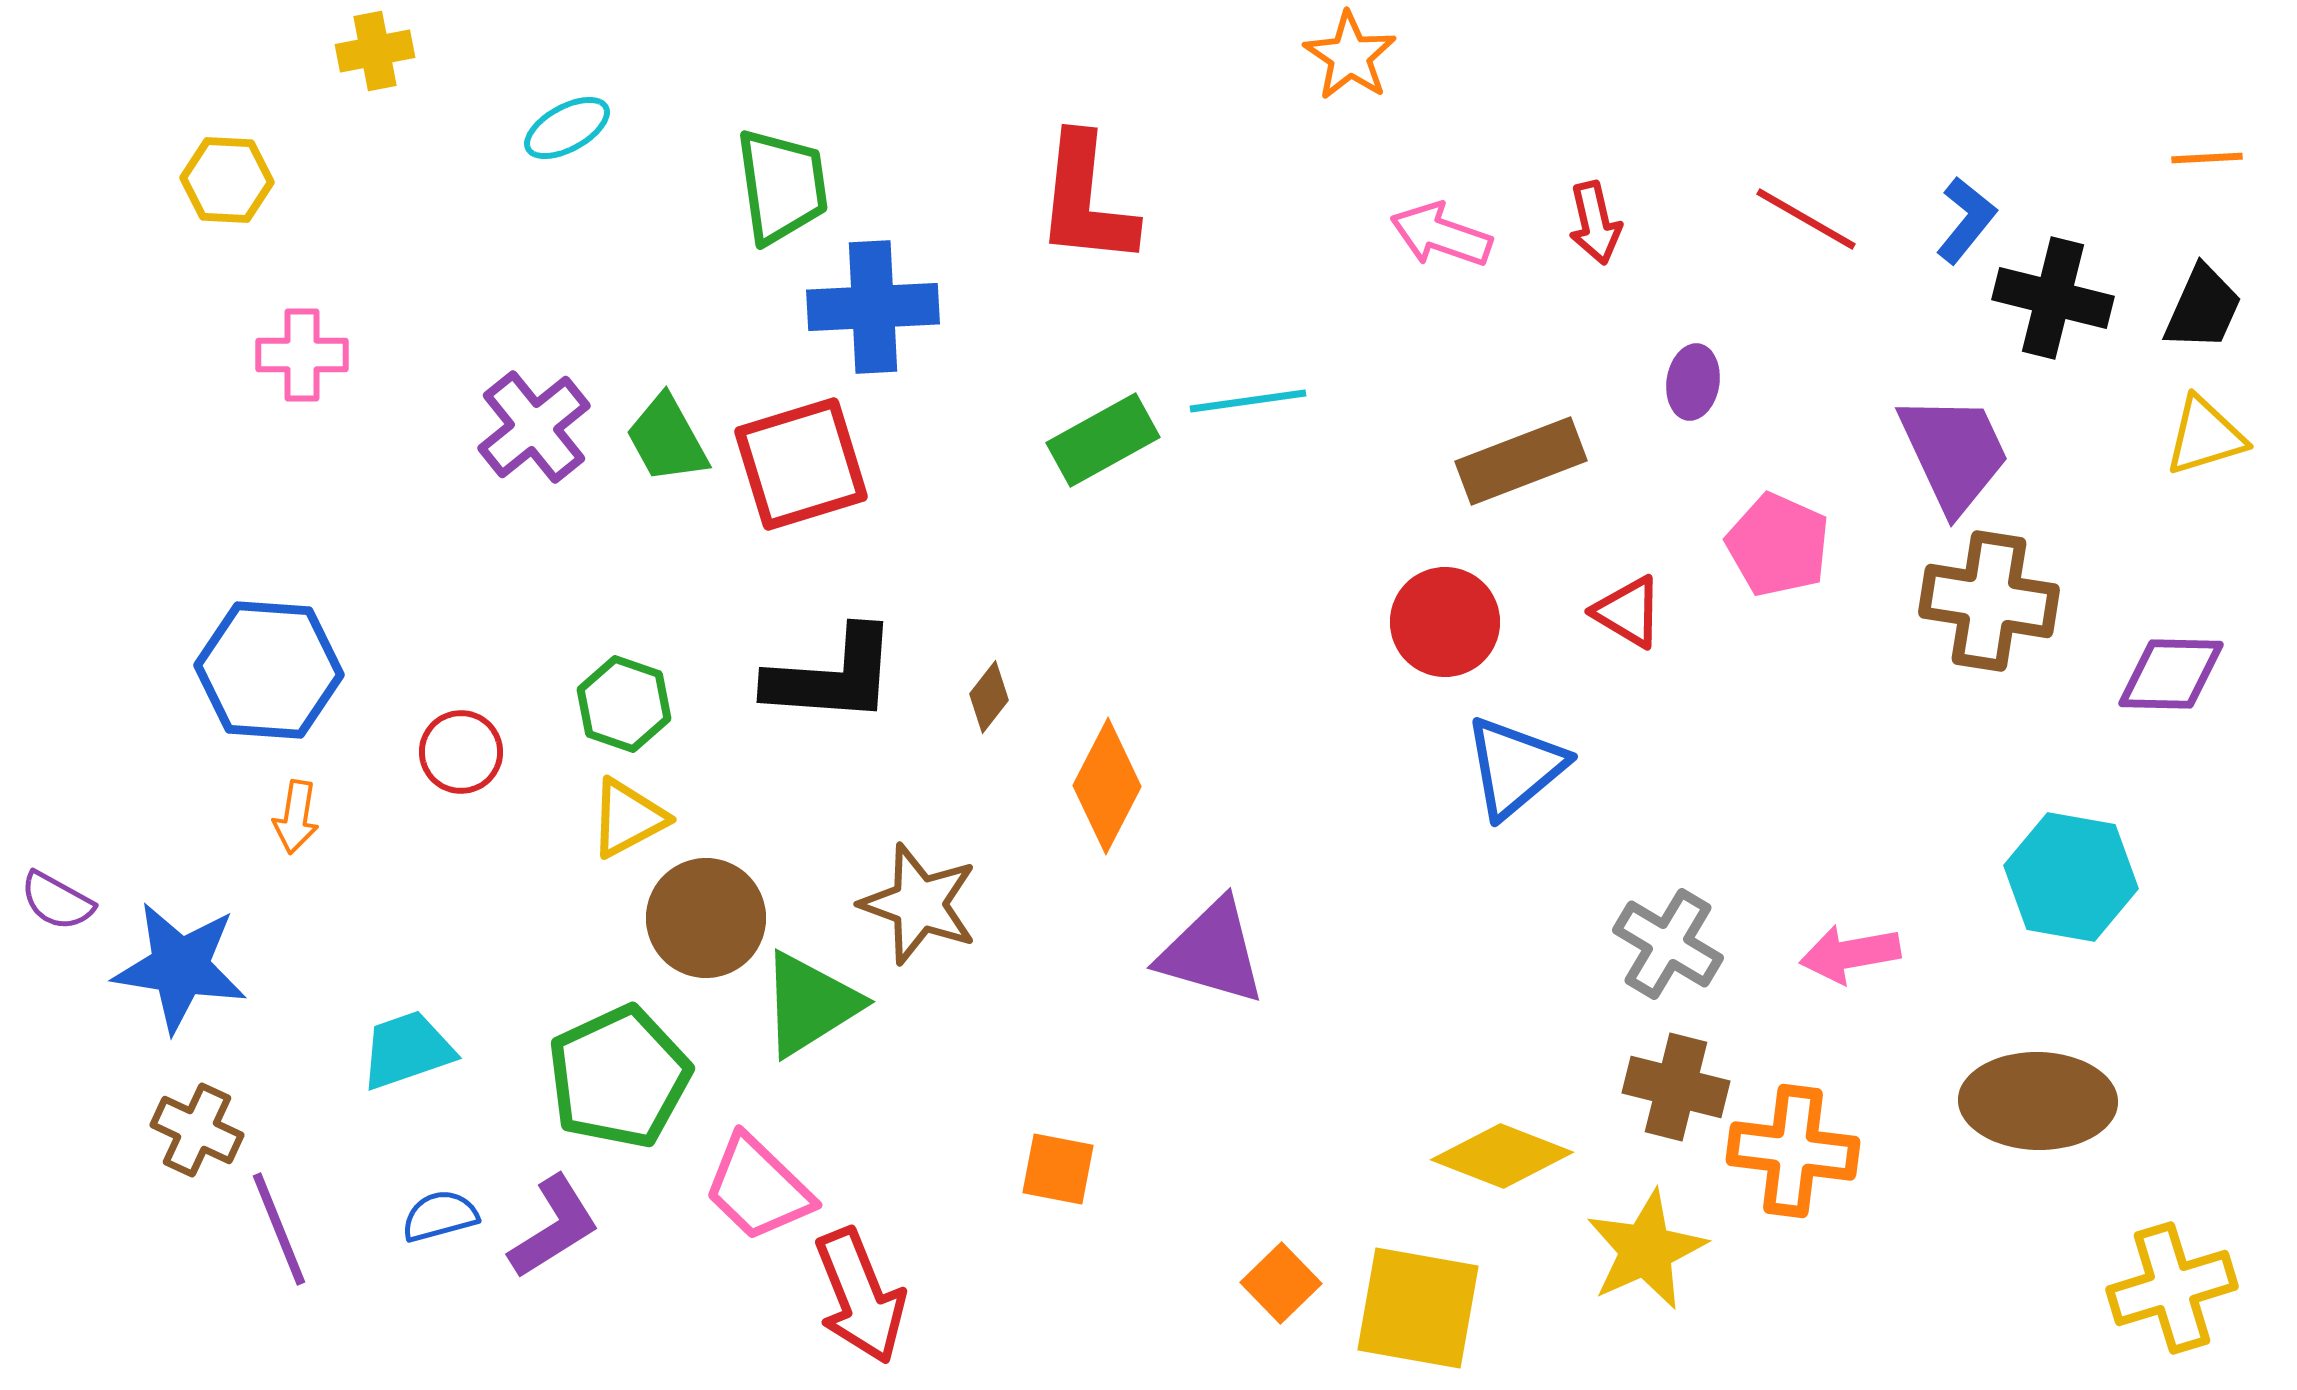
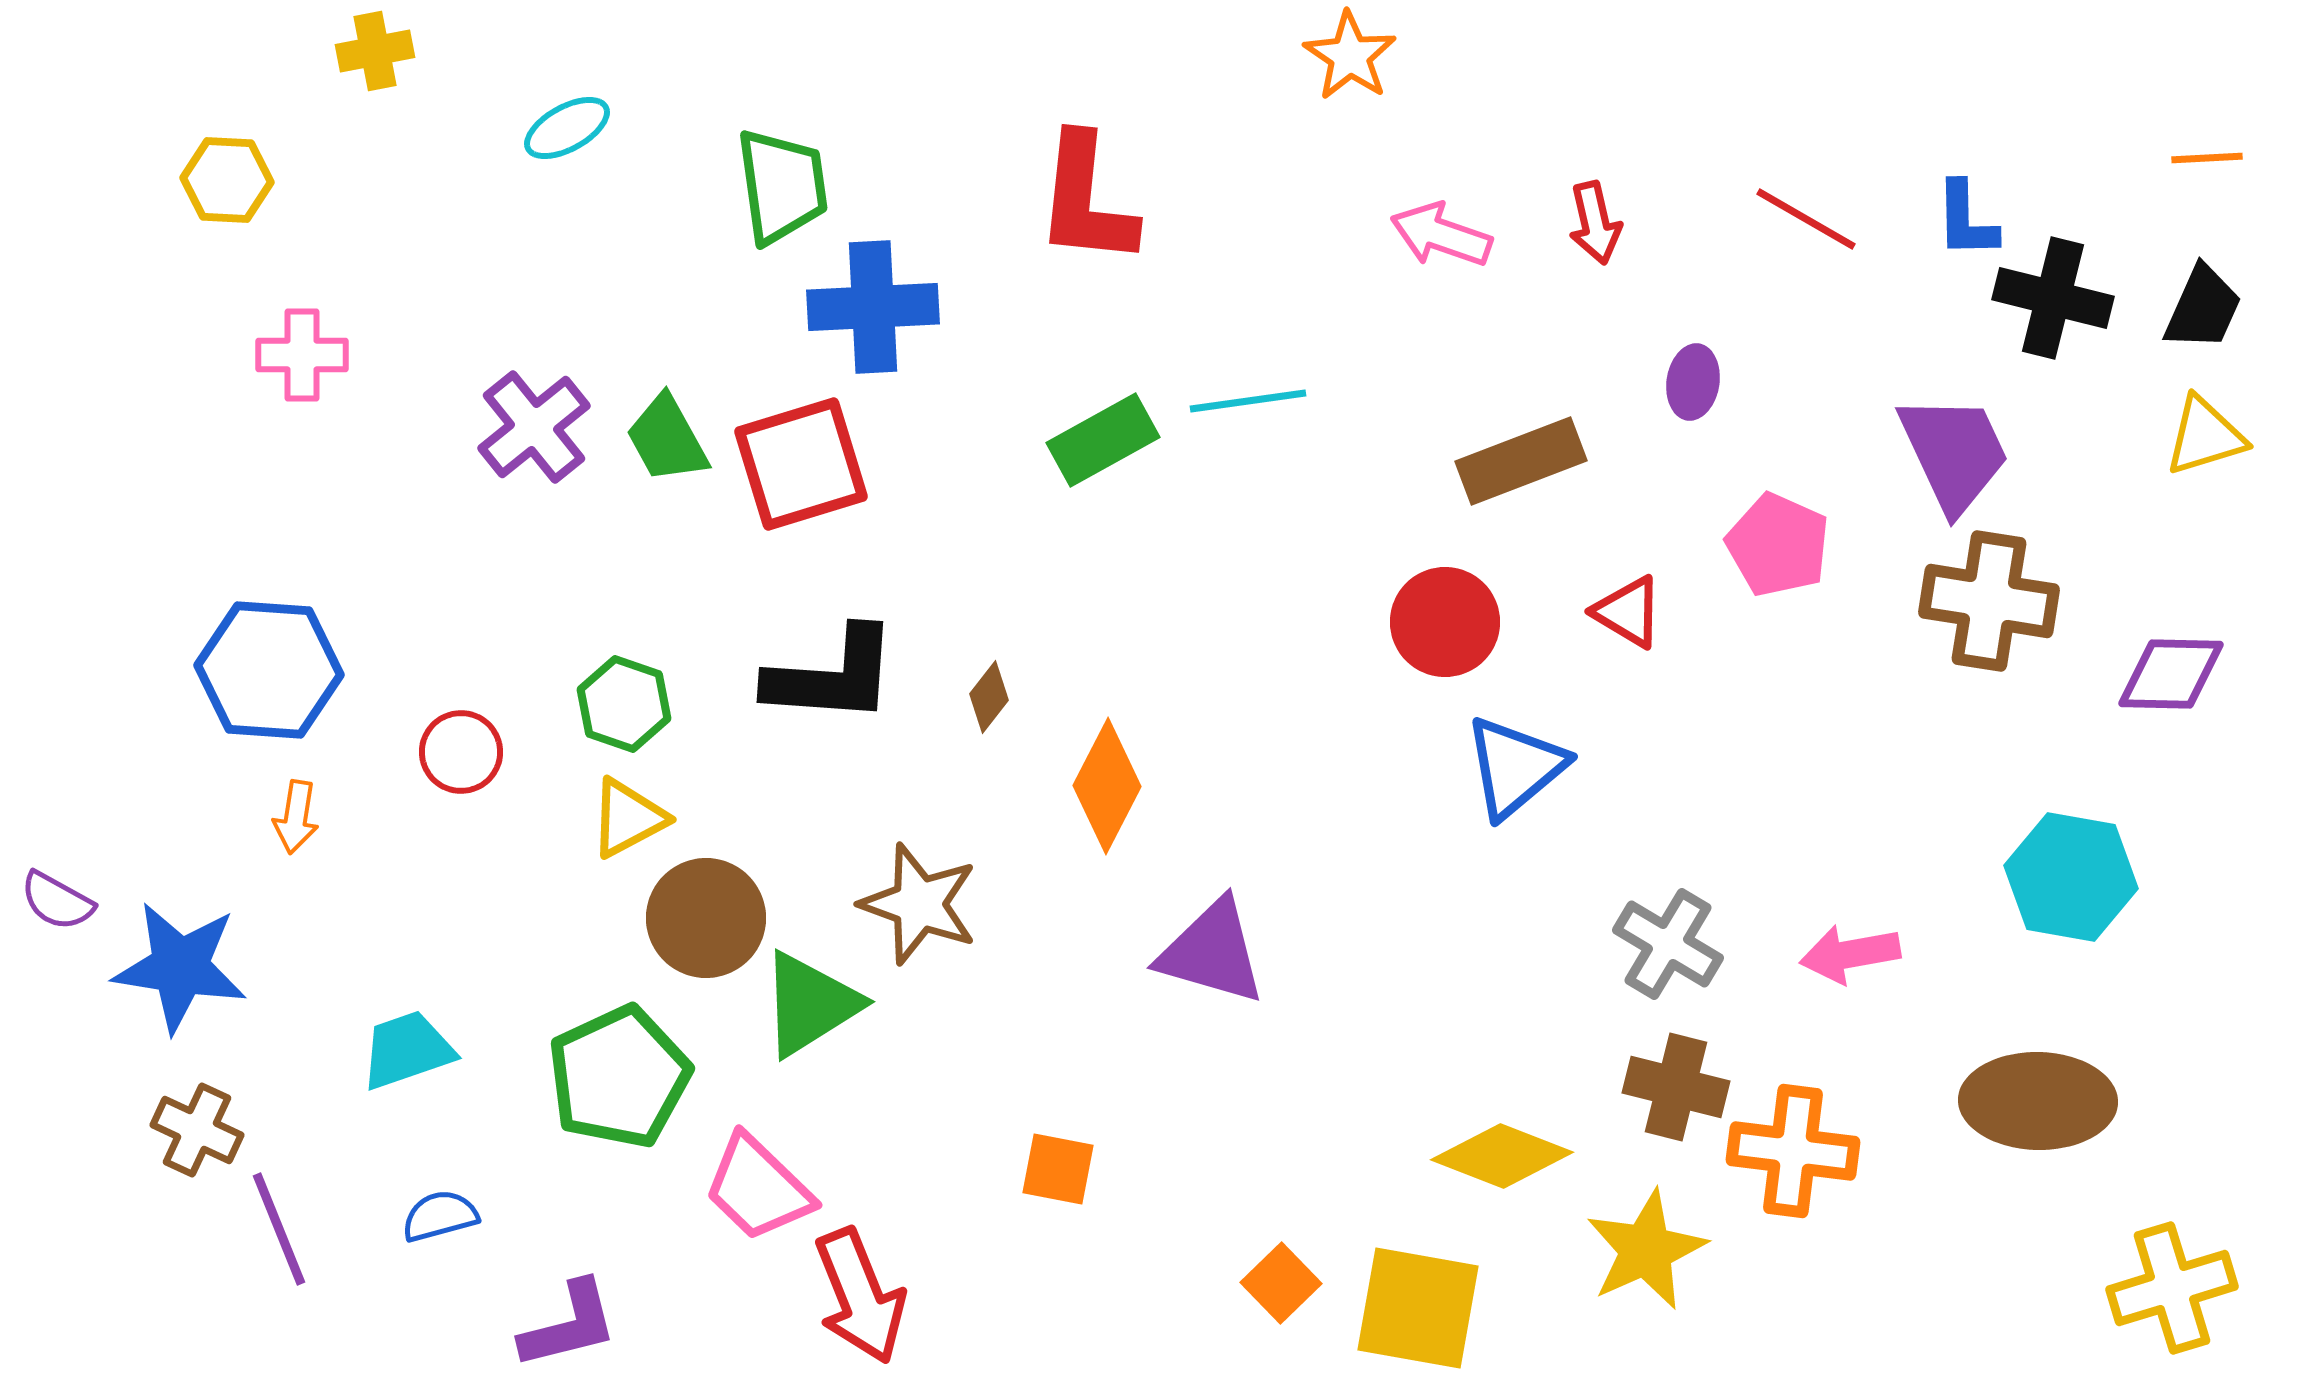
blue L-shape at (1966, 220): rotated 140 degrees clockwise
purple L-shape at (554, 1227): moved 15 px right, 98 px down; rotated 18 degrees clockwise
